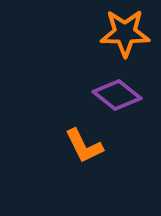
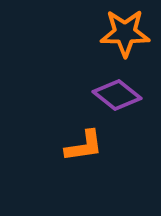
orange L-shape: rotated 72 degrees counterclockwise
